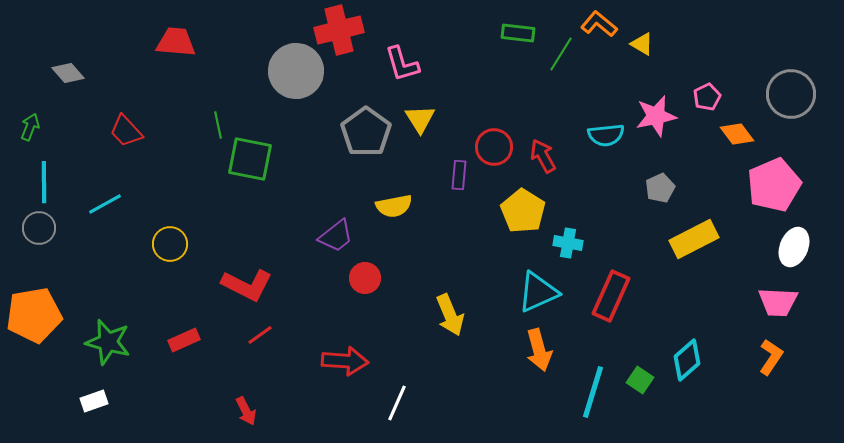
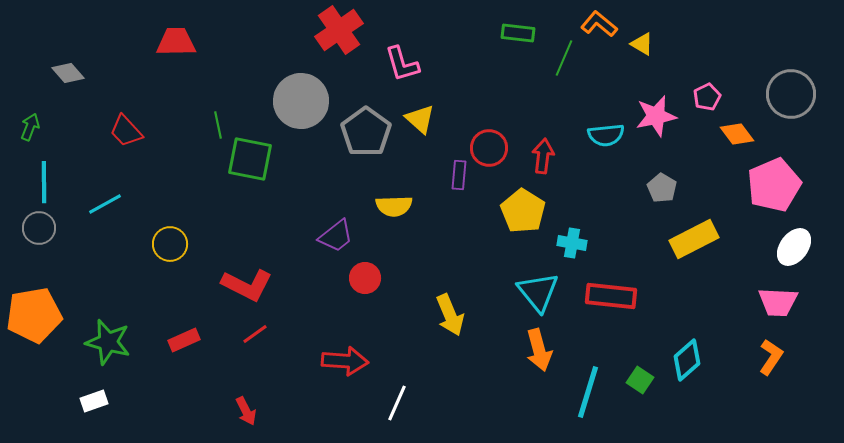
red cross at (339, 30): rotated 21 degrees counterclockwise
red trapezoid at (176, 42): rotated 6 degrees counterclockwise
green line at (561, 54): moved 3 px right, 4 px down; rotated 9 degrees counterclockwise
gray circle at (296, 71): moved 5 px right, 30 px down
yellow triangle at (420, 119): rotated 16 degrees counterclockwise
red circle at (494, 147): moved 5 px left, 1 px down
red arrow at (543, 156): rotated 36 degrees clockwise
gray pentagon at (660, 188): moved 2 px right; rotated 16 degrees counterclockwise
yellow semicircle at (394, 206): rotated 9 degrees clockwise
cyan cross at (568, 243): moved 4 px right
white ellipse at (794, 247): rotated 15 degrees clockwise
cyan triangle at (538, 292): rotated 45 degrees counterclockwise
red rectangle at (611, 296): rotated 72 degrees clockwise
red line at (260, 335): moved 5 px left, 1 px up
cyan line at (593, 392): moved 5 px left
